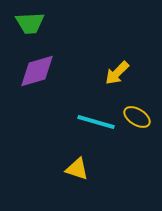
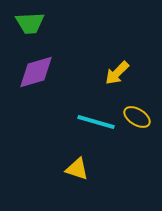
purple diamond: moved 1 px left, 1 px down
